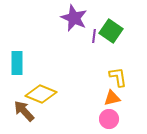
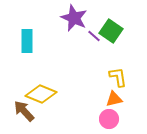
purple line: rotated 56 degrees counterclockwise
cyan rectangle: moved 10 px right, 22 px up
orange triangle: moved 2 px right, 1 px down
